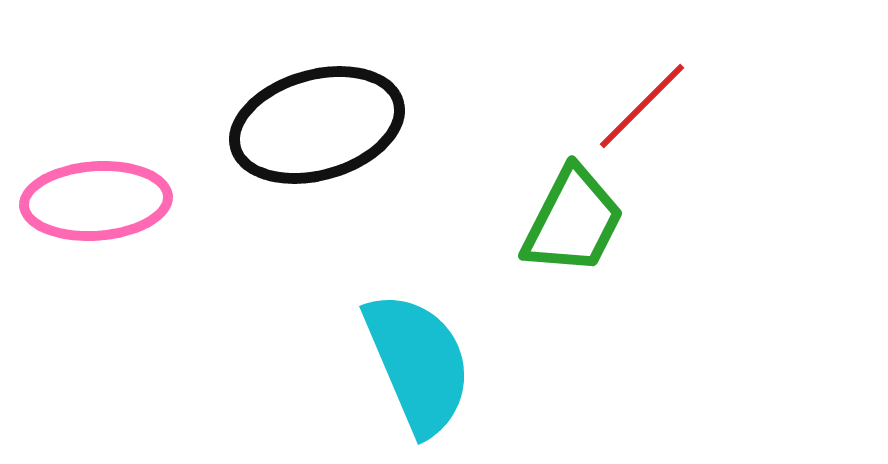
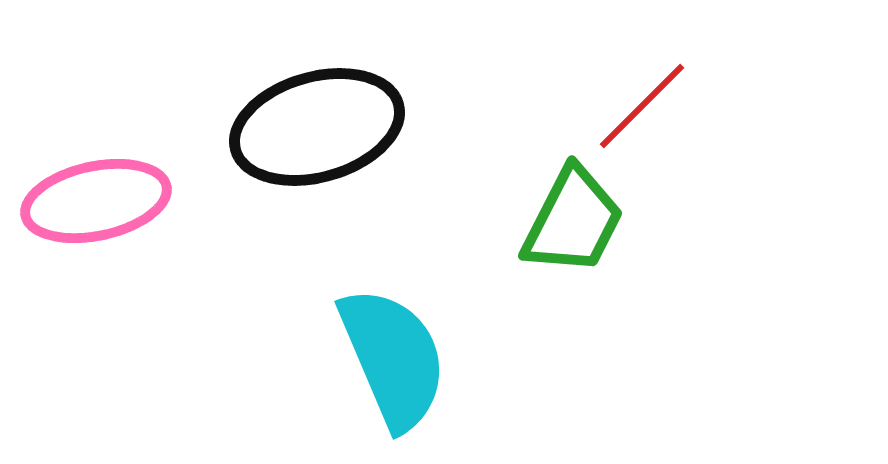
black ellipse: moved 2 px down
pink ellipse: rotated 8 degrees counterclockwise
cyan semicircle: moved 25 px left, 5 px up
